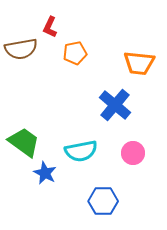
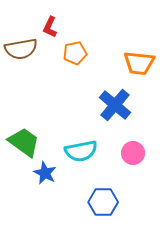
blue hexagon: moved 1 px down
